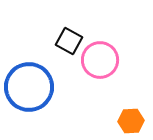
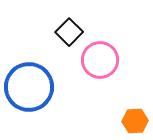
black square: moved 9 px up; rotated 16 degrees clockwise
orange hexagon: moved 4 px right
